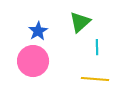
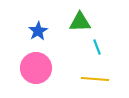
green triangle: rotated 40 degrees clockwise
cyan line: rotated 21 degrees counterclockwise
pink circle: moved 3 px right, 7 px down
